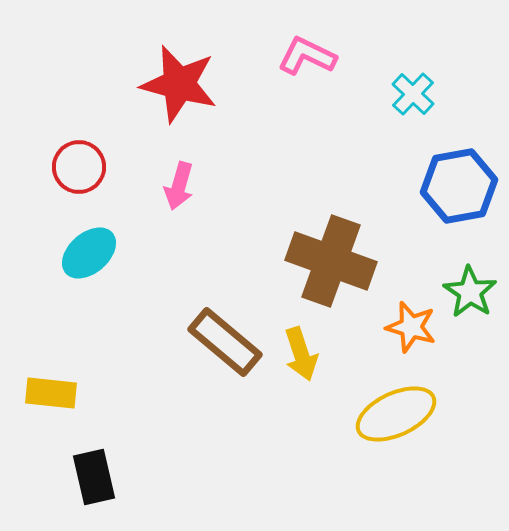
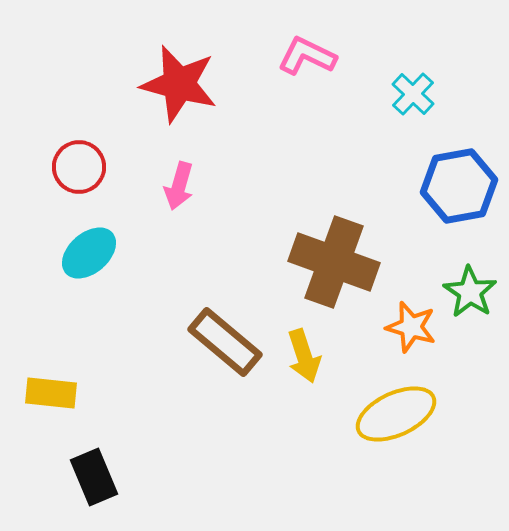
brown cross: moved 3 px right, 1 px down
yellow arrow: moved 3 px right, 2 px down
black rectangle: rotated 10 degrees counterclockwise
